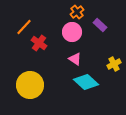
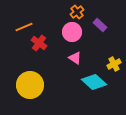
orange line: rotated 24 degrees clockwise
pink triangle: moved 1 px up
cyan diamond: moved 8 px right
